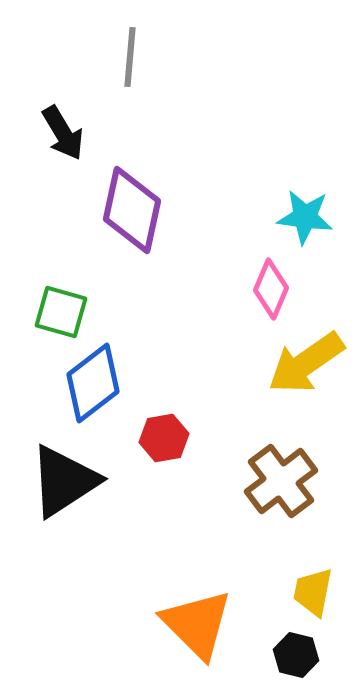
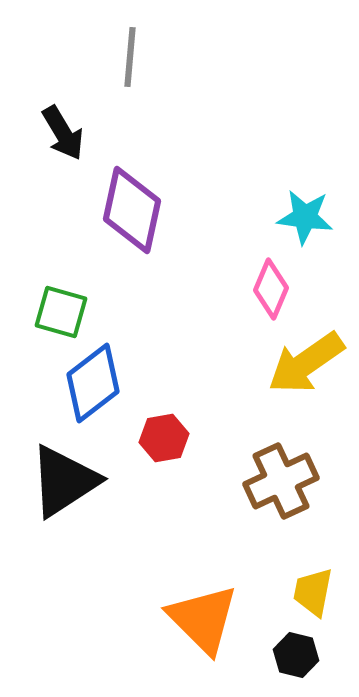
brown cross: rotated 12 degrees clockwise
orange triangle: moved 6 px right, 5 px up
